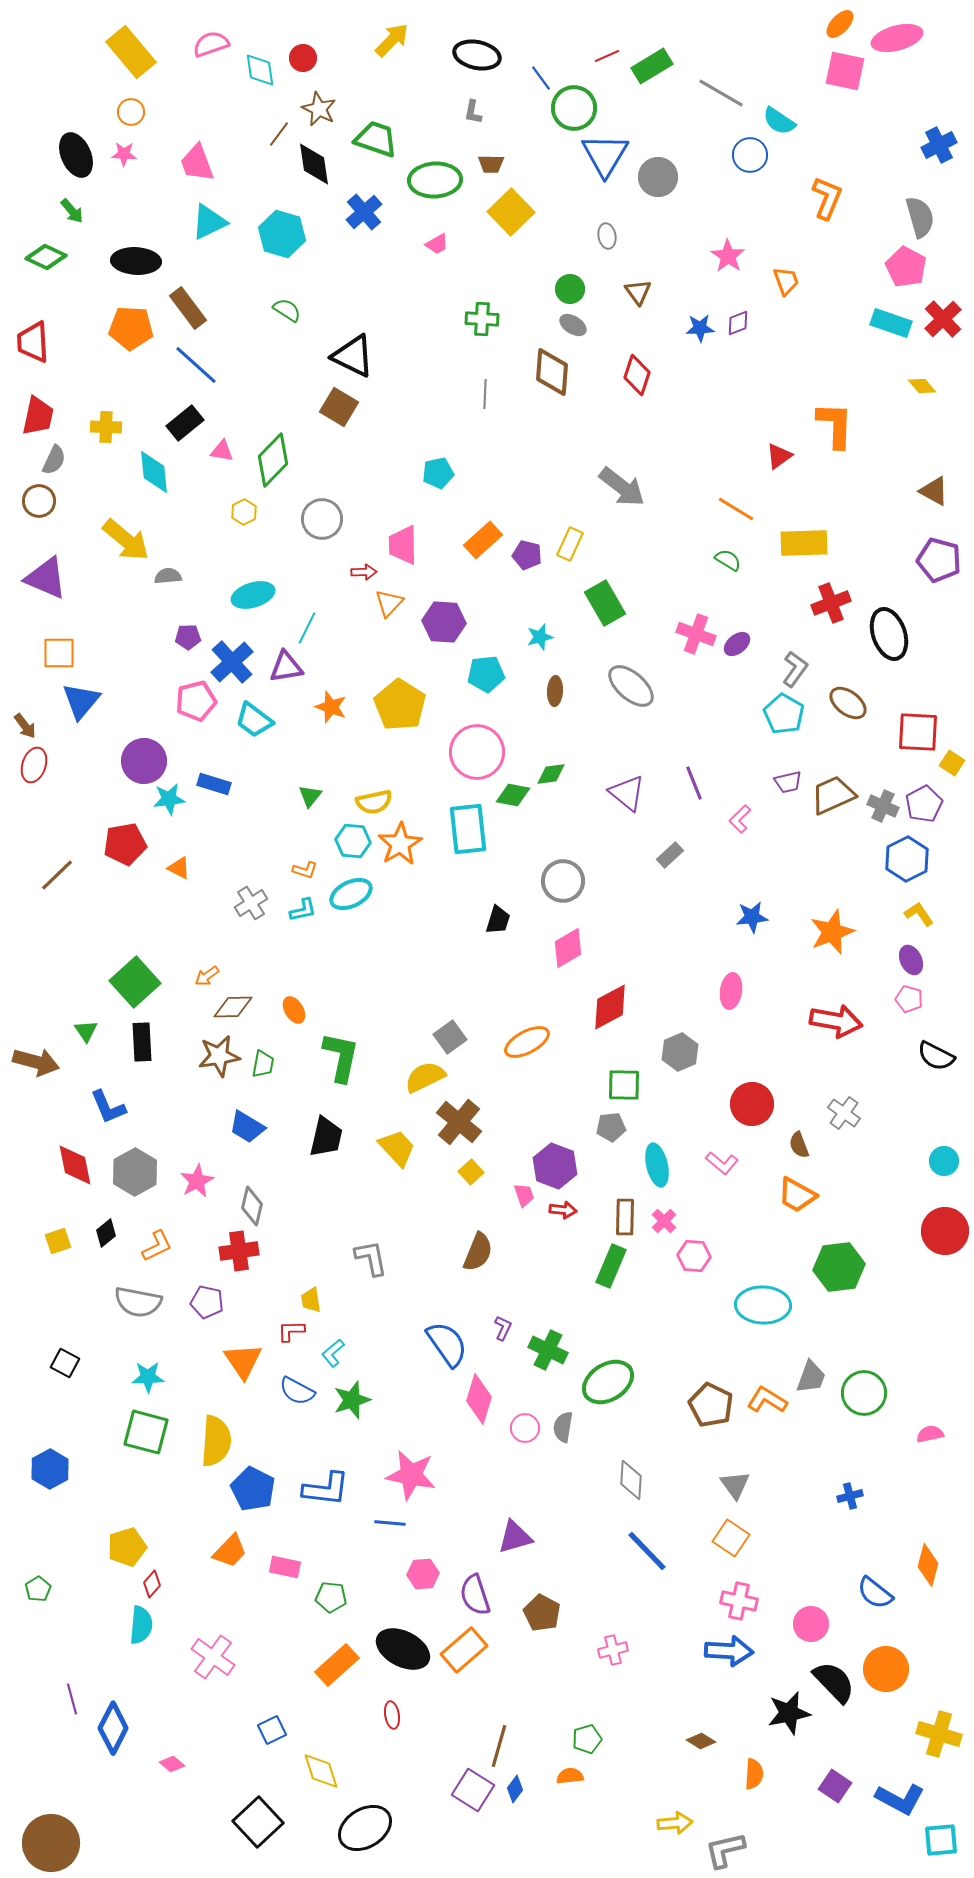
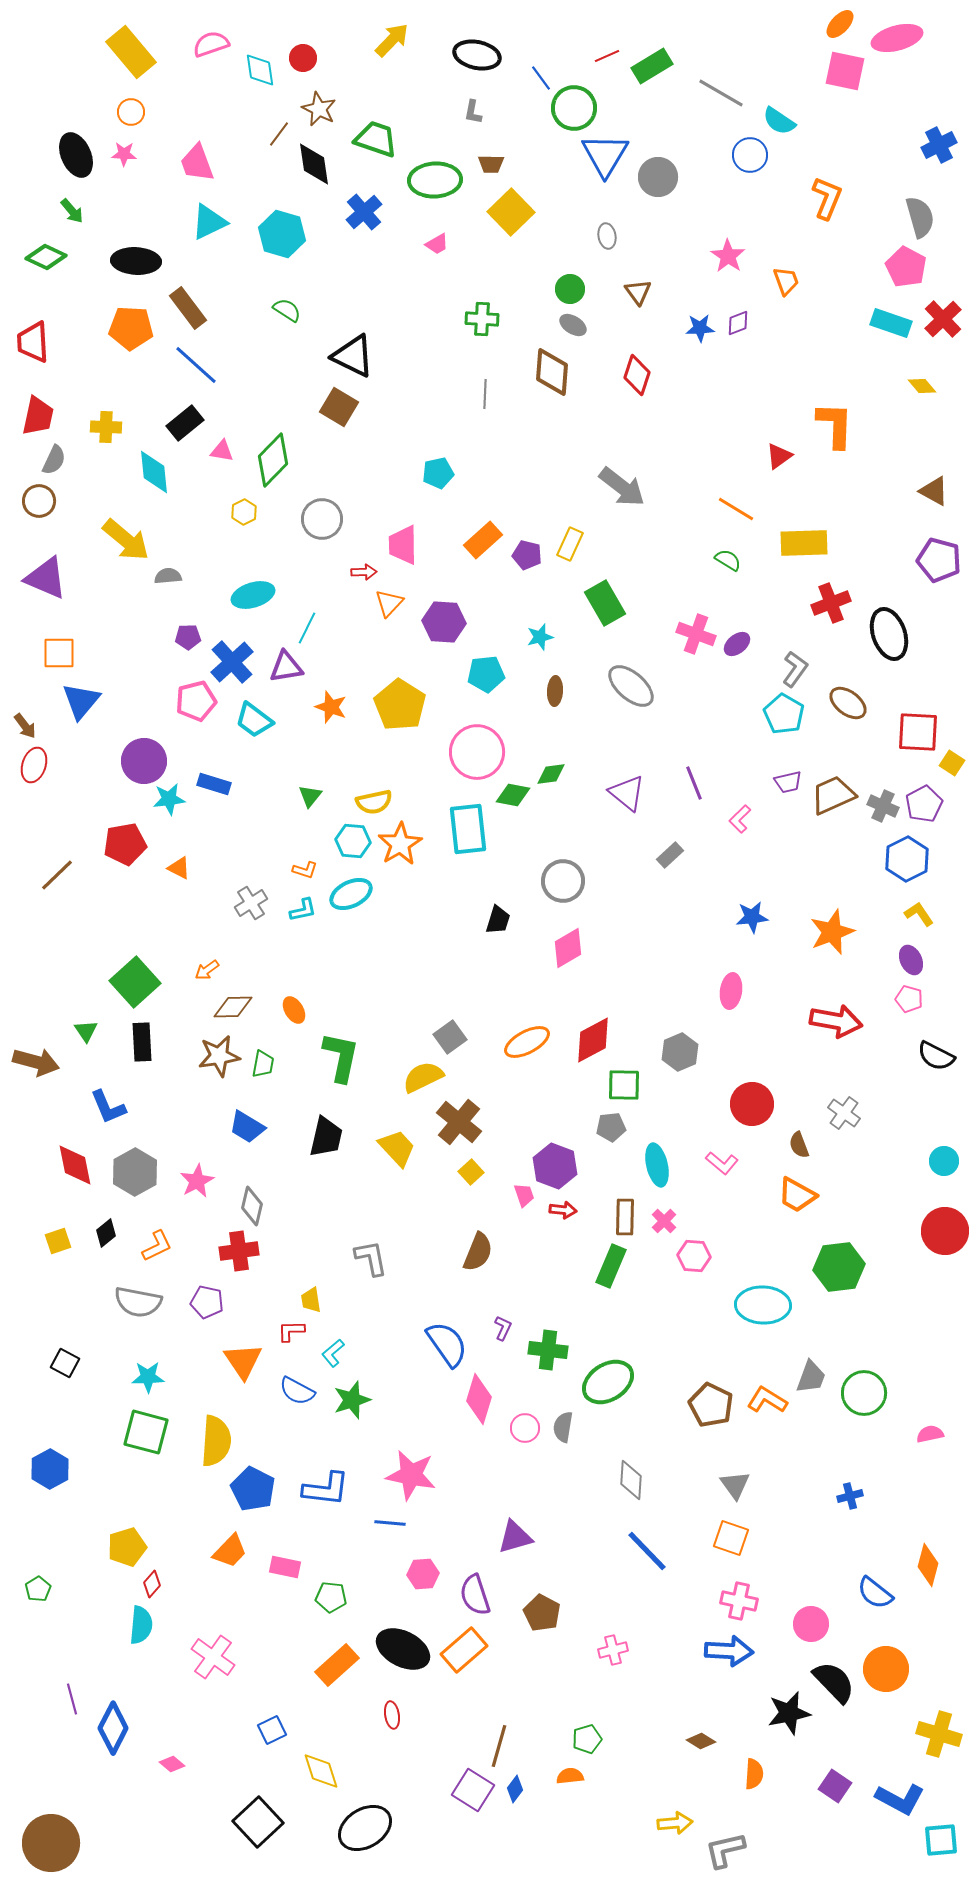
orange arrow at (207, 976): moved 6 px up
red diamond at (610, 1007): moved 17 px left, 33 px down
yellow semicircle at (425, 1077): moved 2 px left
green cross at (548, 1350): rotated 18 degrees counterclockwise
orange square at (731, 1538): rotated 15 degrees counterclockwise
